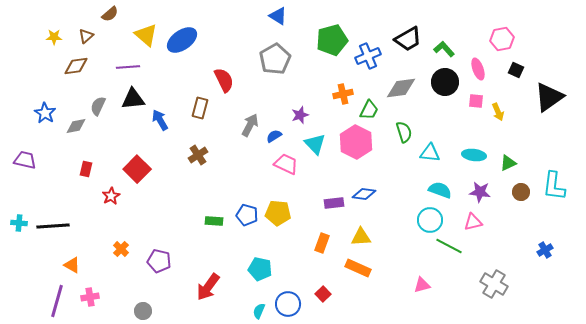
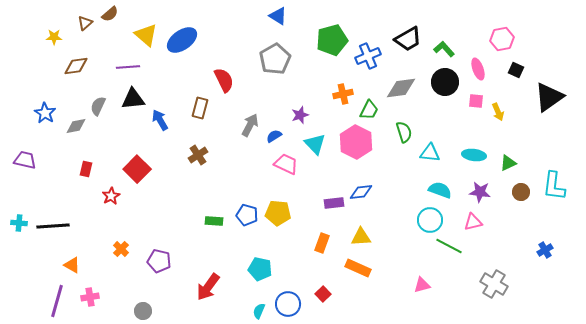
brown triangle at (86, 36): moved 1 px left, 13 px up
blue diamond at (364, 194): moved 3 px left, 2 px up; rotated 15 degrees counterclockwise
